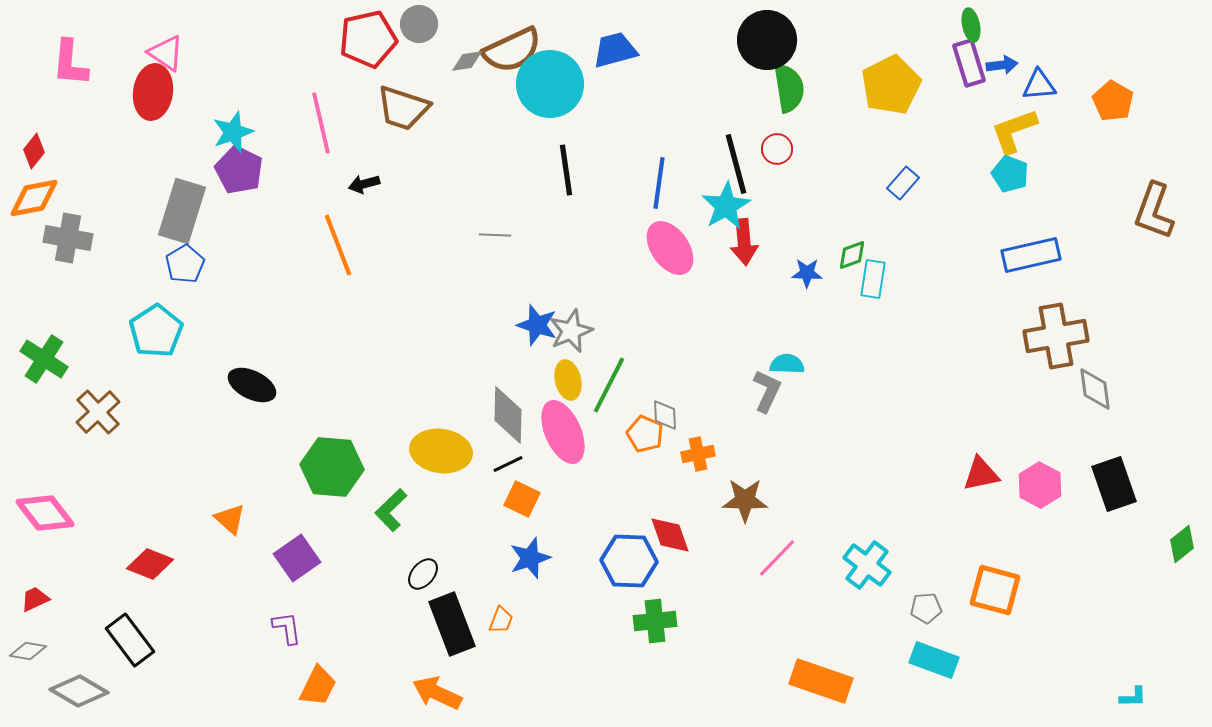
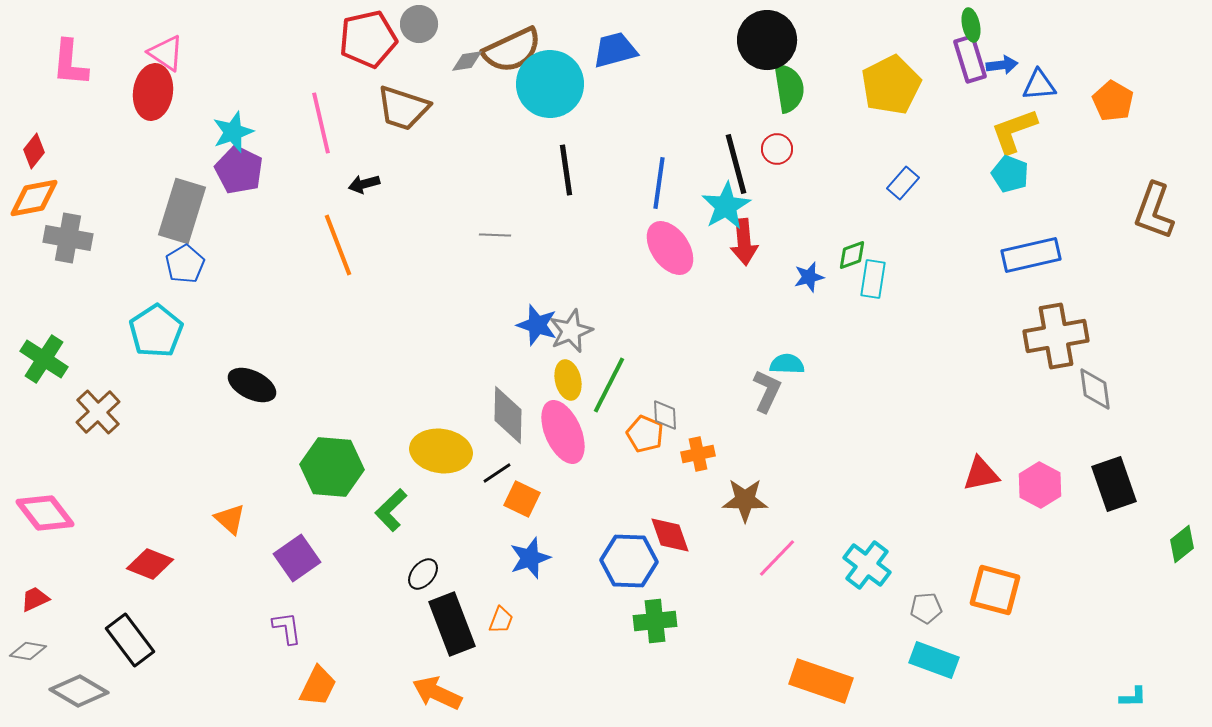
purple rectangle at (969, 63): moved 1 px right, 4 px up
blue star at (807, 273): moved 2 px right, 4 px down; rotated 16 degrees counterclockwise
black line at (508, 464): moved 11 px left, 9 px down; rotated 8 degrees counterclockwise
